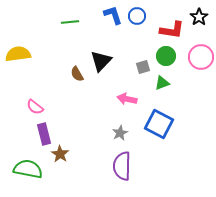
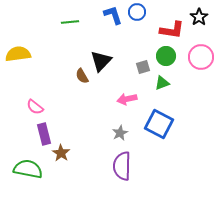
blue circle: moved 4 px up
brown semicircle: moved 5 px right, 2 px down
pink arrow: rotated 24 degrees counterclockwise
brown star: moved 1 px right, 1 px up
